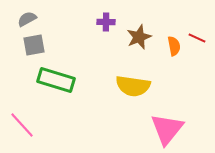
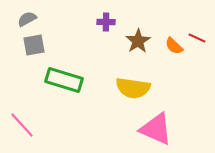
brown star: moved 1 px left, 4 px down; rotated 10 degrees counterclockwise
orange semicircle: rotated 144 degrees clockwise
green rectangle: moved 8 px right
yellow semicircle: moved 2 px down
pink triangle: moved 11 px left; rotated 45 degrees counterclockwise
